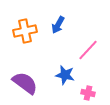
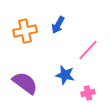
pink cross: rotated 24 degrees counterclockwise
